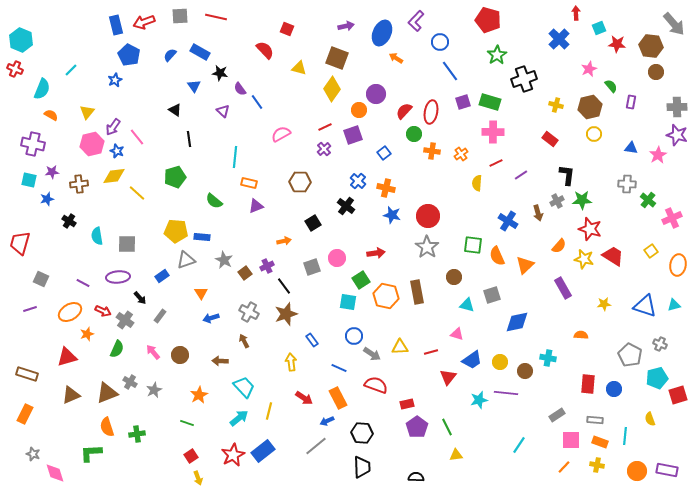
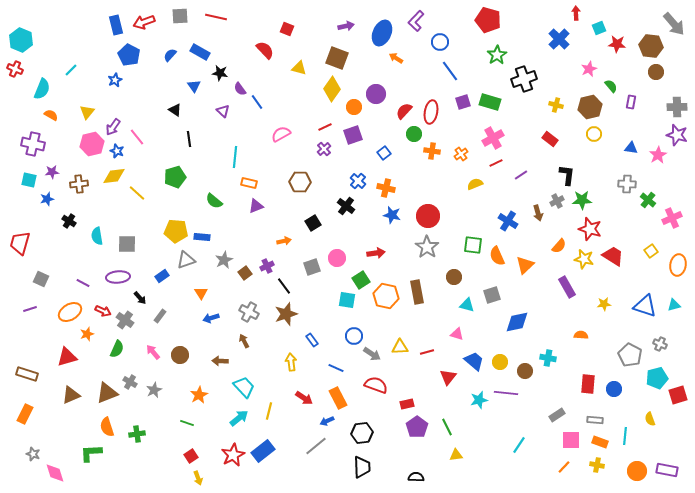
orange circle at (359, 110): moved 5 px left, 3 px up
pink cross at (493, 132): moved 6 px down; rotated 30 degrees counterclockwise
yellow semicircle at (477, 183): moved 2 px left, 1 px down; rotated 63 degrees clockwise
gray star at (224, 260): rotated 18 degrees clockwise
purple rectangle at (563, 288): moved 4 px right, 1 px up
cyan square at (348, 302): moved 1 px left, 2 px up
red line at (431, 352): moved 4 px left
blue trapezoid at (472, 360): moved 2 px right, 1 px down; rotated 105 degrees counterclockwise
blue line at (339, 368): moved 3 px left
black hexagon at (362, 433): rotated 10 degrees counterclockwise
